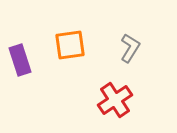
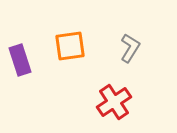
orange square: moved 1 px down
red cross: moved 1 px left, 2 px down
